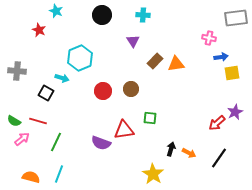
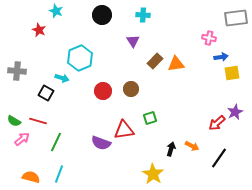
green square: rotated 24 degrees counterclockwise
orange arrow: moved 3 px right, 7 px up
